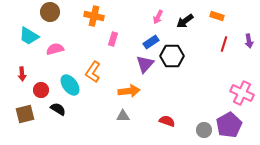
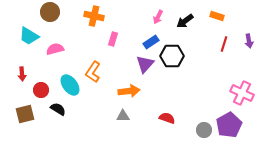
red semicircle: moved 3 px up
